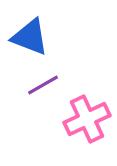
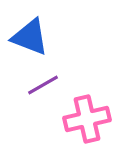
pink cross: rotated 12 degrees clockwise
